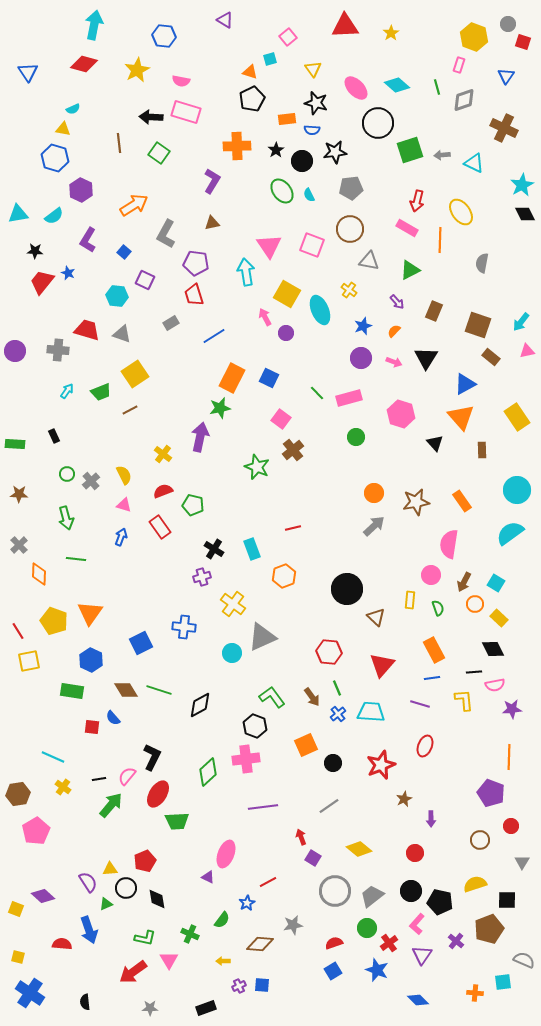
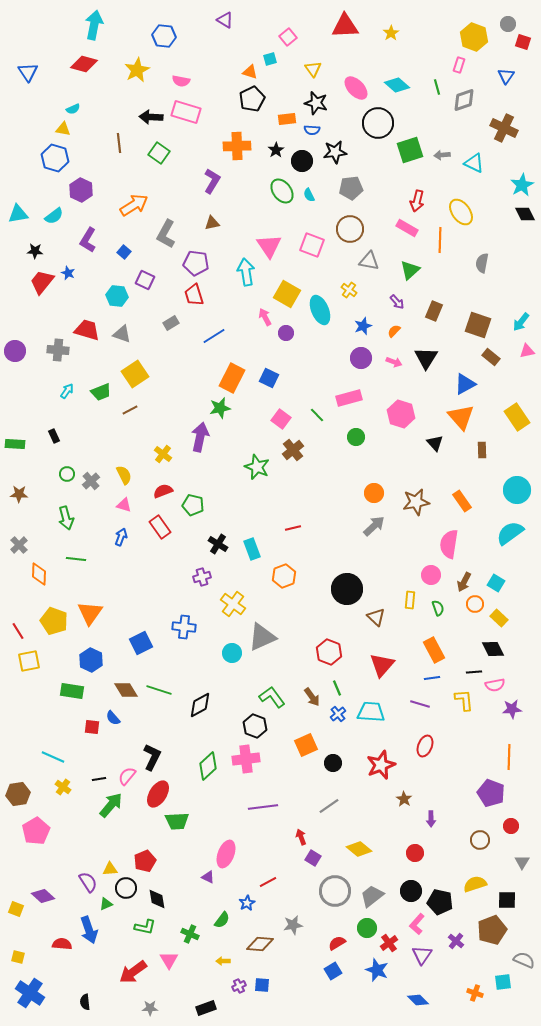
green triangle at (410, 270): rotated 15 degrees counterclockwise
green line at (317, 393): moved 22 px down
black cross at (214, 549): moved 4 px right, 5 px up
red hexagon at (329, 652): rotated 15 degrees clockwise
green diamond at (208, 772): moved 6 px up
brown star at (404, 799): rotated 14 degrees counterclockwise
brown pentagon at (489, 929): moved 3 px right, 1 px down
green L-shape at (145, 938): moved 11 px up
red semicircle at (334, 943): moved 3 px right; rotated 12 degrees counterclockwise
orange cross at (475, 993): rotated 14 degrees clockwise
